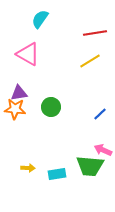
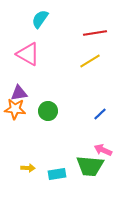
green circle: moved 3 px left, 4 px down
